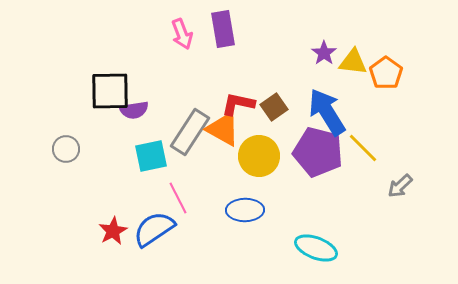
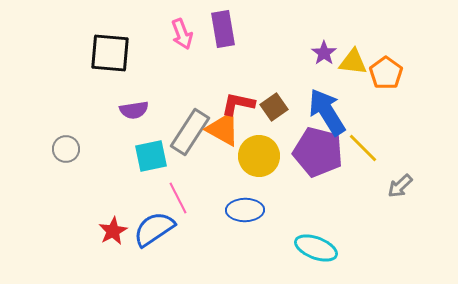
black square: moved 38 px up; rotated 6 degrees clockwise
